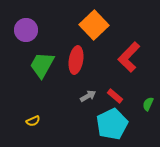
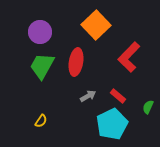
orange square: moved 2 px right
purple circle: moved 14 px right, 2 px down
red ellipse: moved 2 px down
green trapezoid: moved 1 px down
red rectangle: moved 3 px right
green semicircle: moved 3 px down
yellow semicircle: moved 8 px right; rotated 32 degrees counterclockwise
